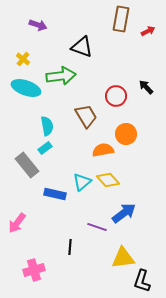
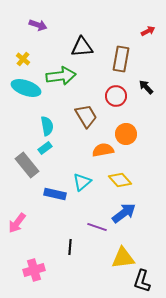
brown rectangle: moved 40 px down
black triangle: rotated 25 degrees counterclockwise
yellow diamond: moved 12 px right
